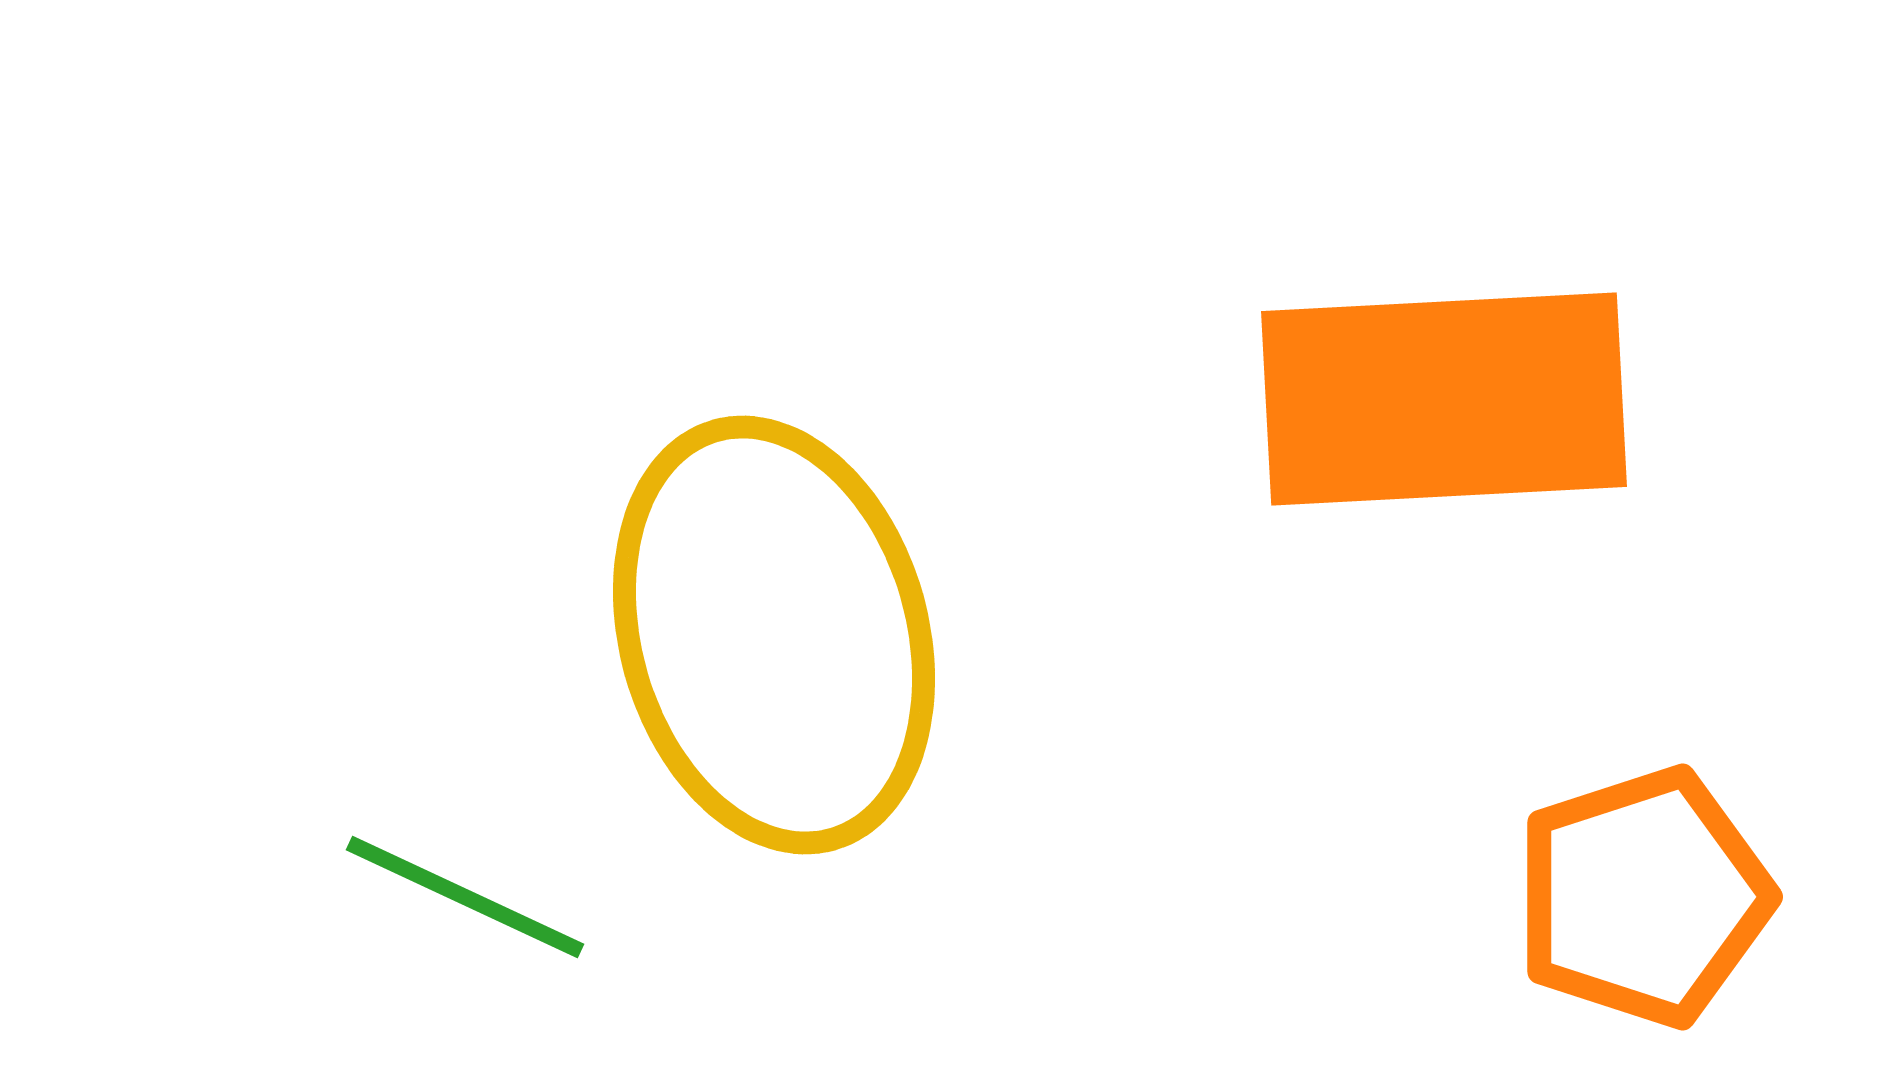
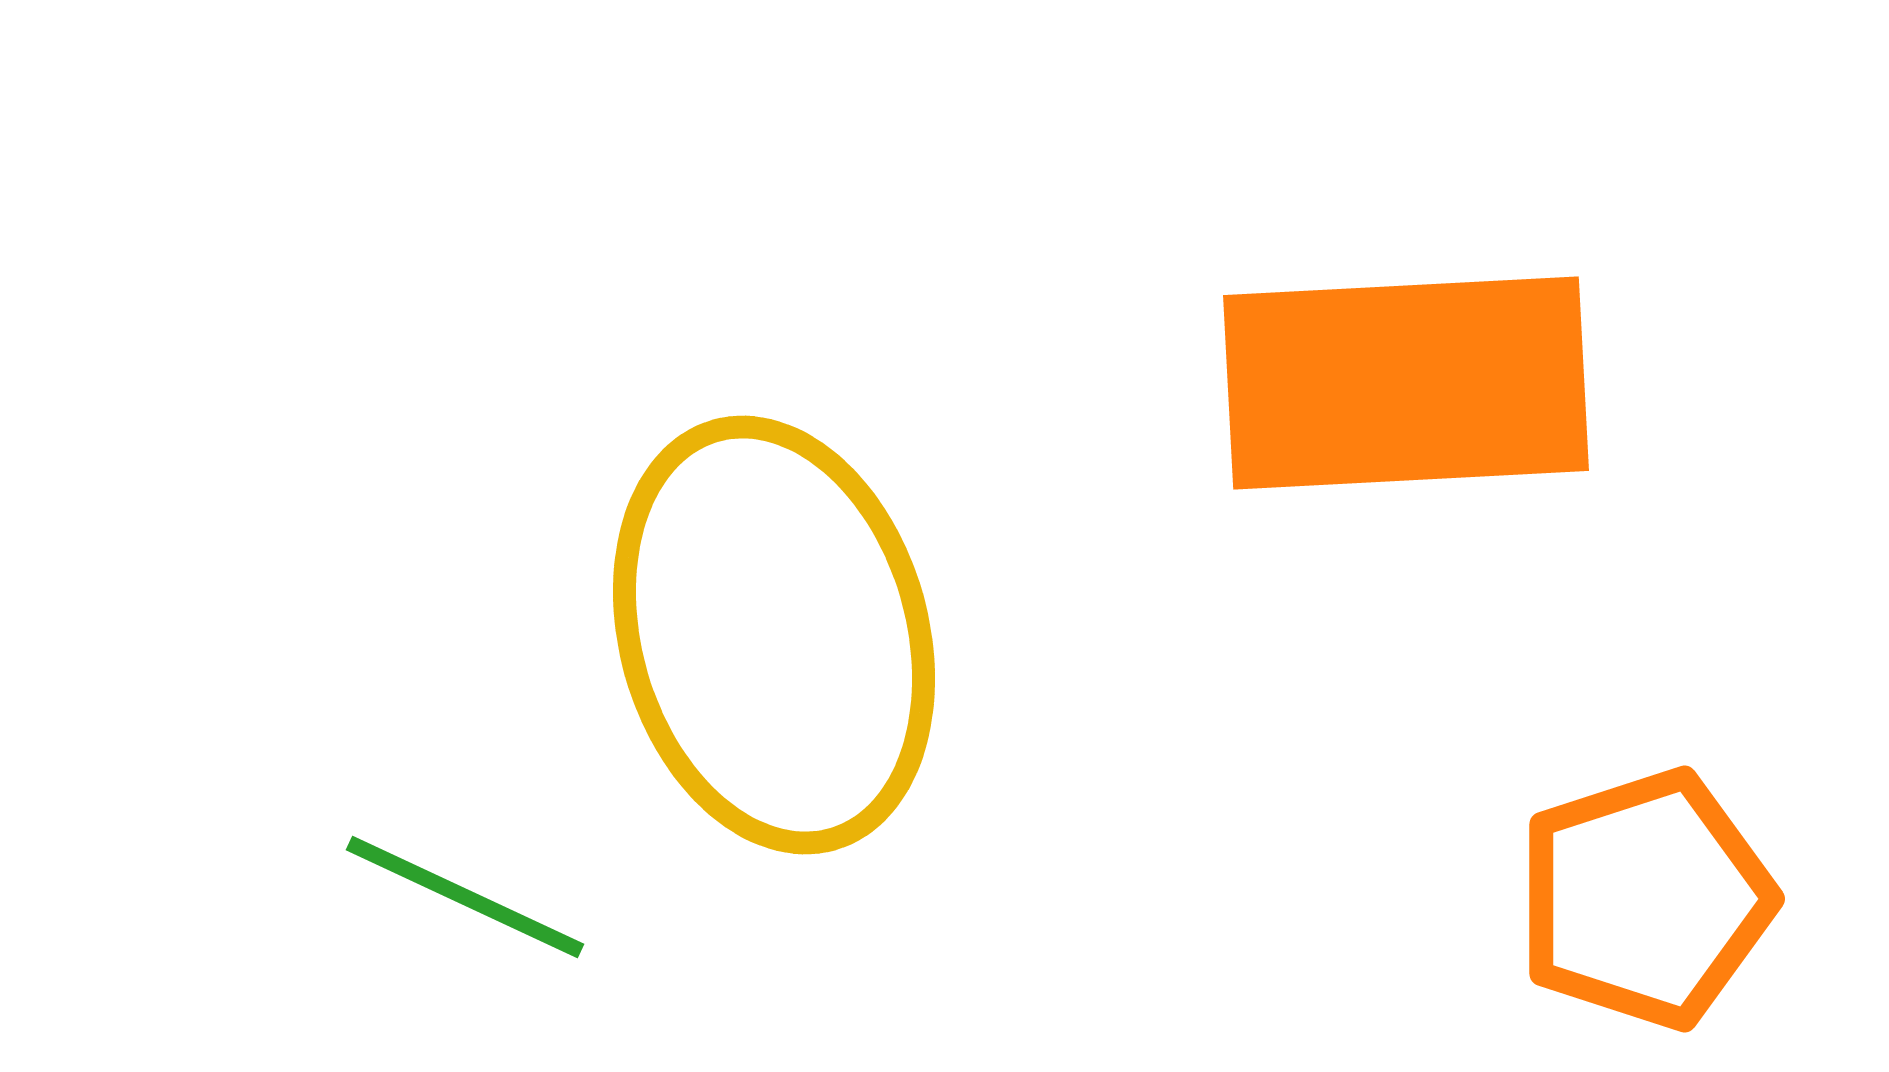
orange rectangle: moved 38 px left, 16 px up
orange pentagon: moved 2 px right, 2 px down
